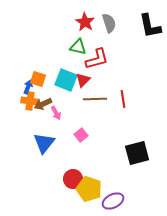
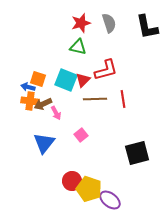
red star: moved 4 px left, 1 px down; rotated 24 degrees clockwise
black L-shape: moved 3 px left, 1 px down
red L-shape: moved 9 px right, 11 px down
blue arrow: rotated 96 degrees counterclockwise
red circle: moved 1 px left, 2 px down
purple ellipse: moved 3 px left, 1 px up; rotated 65 degrees clockwise
